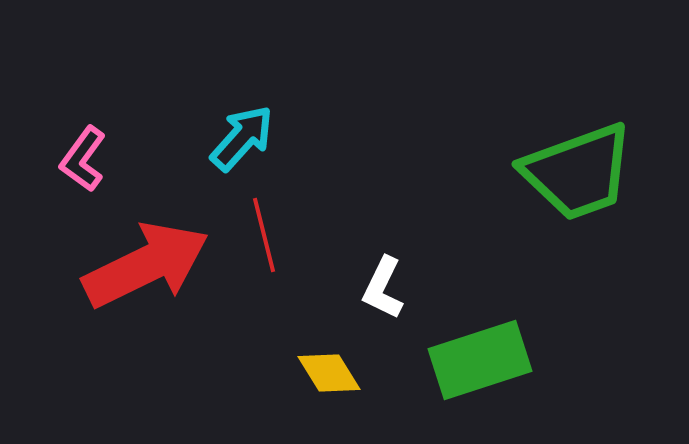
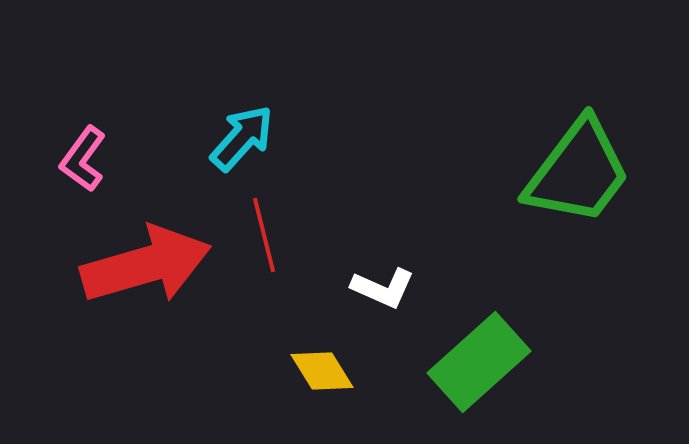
green trapezoid: rotated 33 degrees counterclockwise
red arrow: rotated 10 degrees clockwise
white L-shape: rotated 92 degrees counterclockwise
green rectangle: moved 1 px left, 2 px down; rotated 24 degrees counterclockwise
yellow diamond: moved 7 px left, 2 px up
